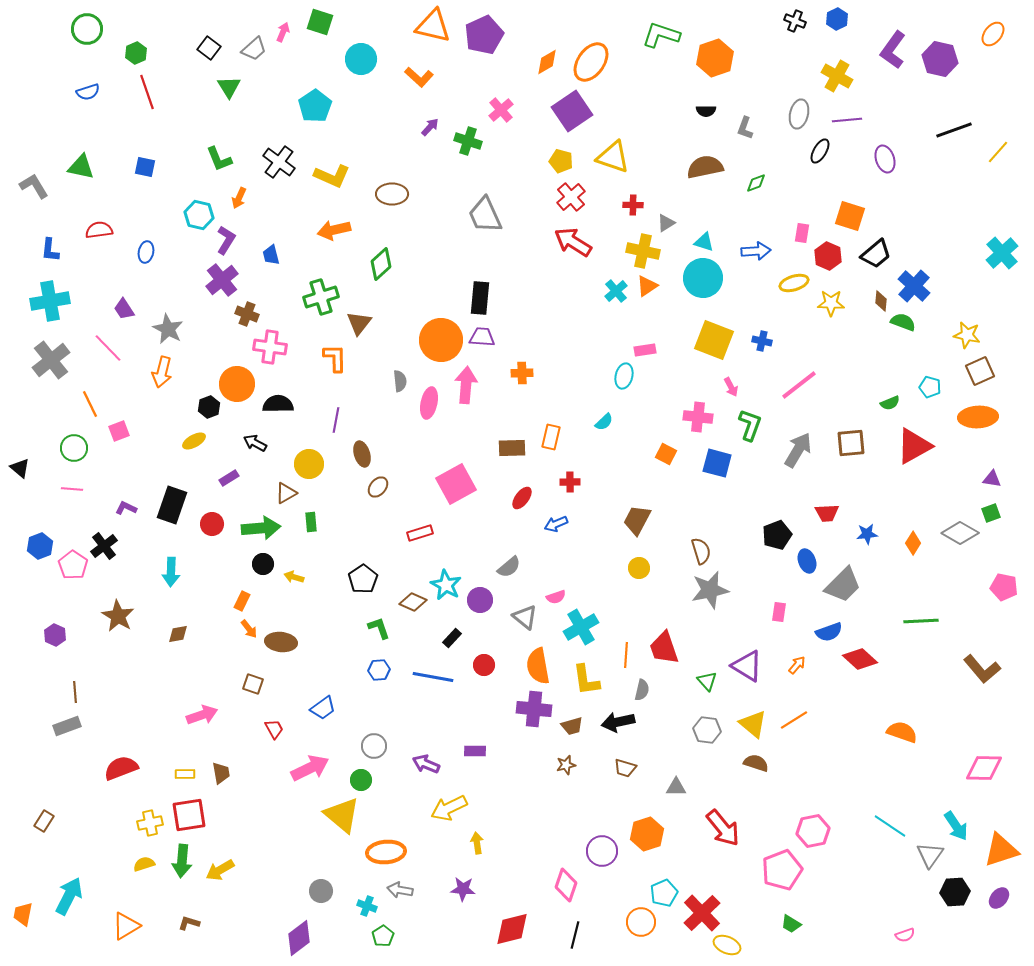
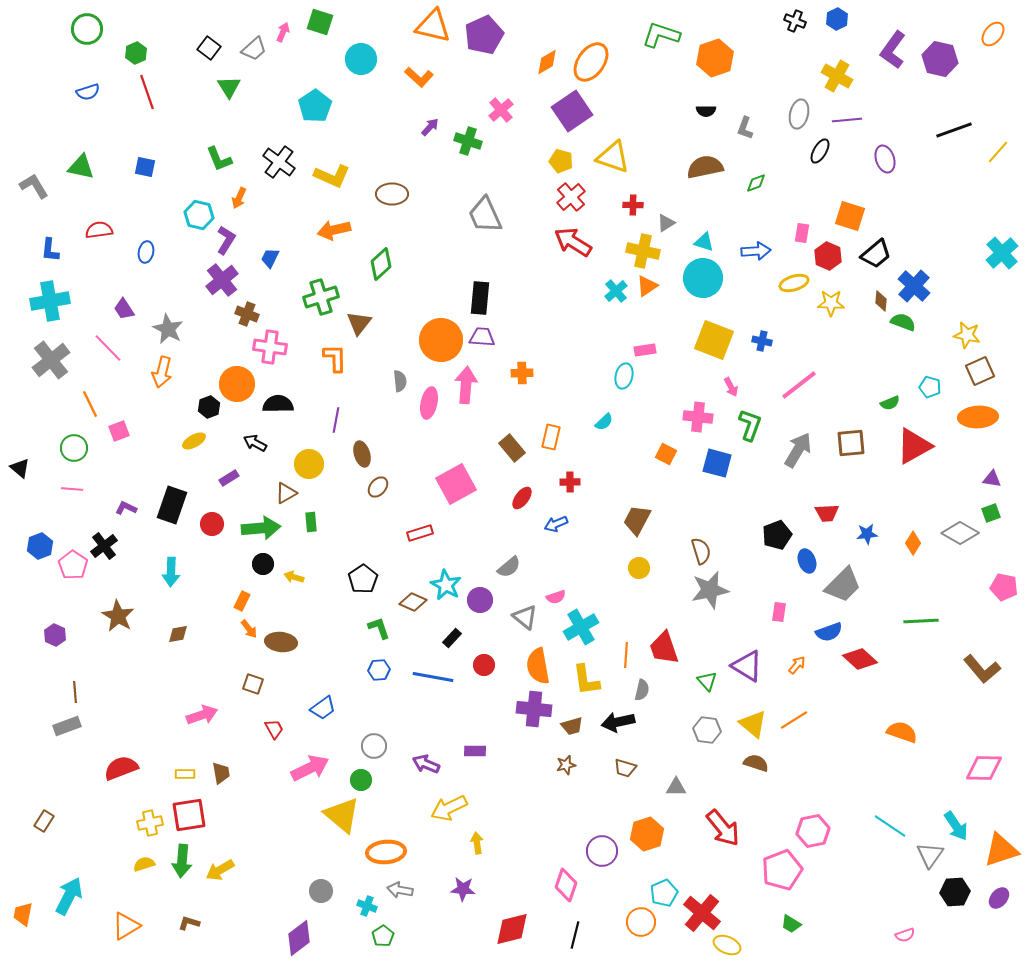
blue trapezoid at (271, 255): moved 1 px left, 3 px down; rotated 40 degrees clockwise
brown rectangle at (512, 448): rotated 52 degrees clockwise
red cross at (702, 913): rotated 6 degrees counterclockwise
